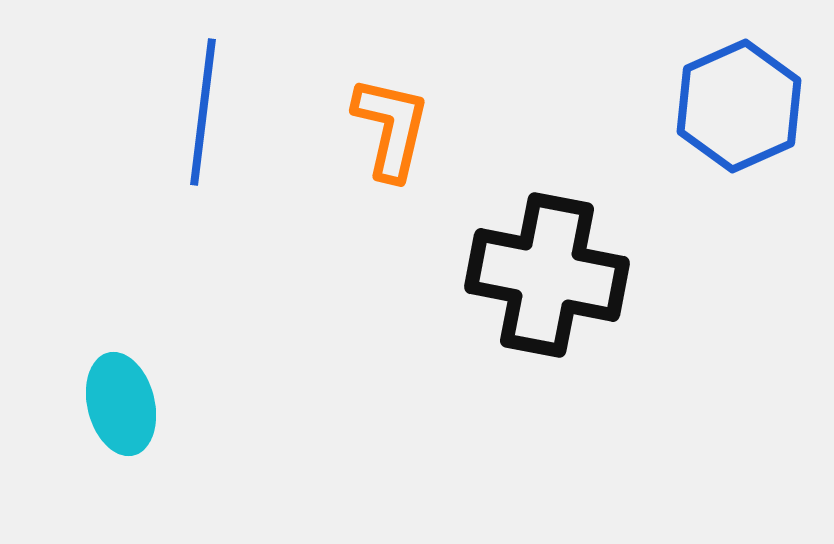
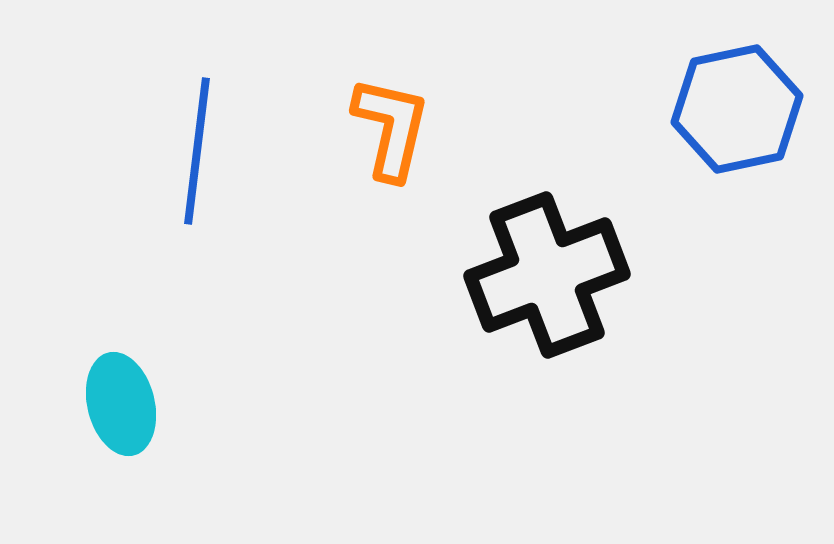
blue hexagon: moved 2 px left, 3 px down; rotated 12 degrees clockwise
blue line: moved 6 px left, 39 px down
black cross: rotated 32 degrees counterclockwise
